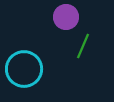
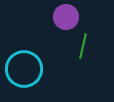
green line: rotated 10 degrees counterclockwise
